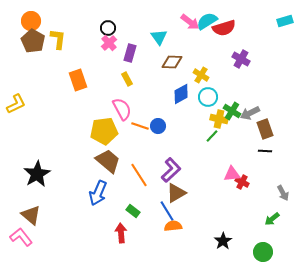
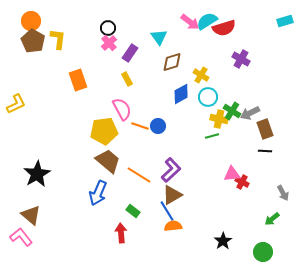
purple rectangle at (130, 53): rotated 18 degrees clockwise
brown diamond at (172, 62): rotated 20 degrees counterclockwise
green line at (212, 136): rotated 32 degrees clockwise
orange line at (139, 175): rotated 25 degrees counterclockwise
brown triangle at (176, 193): moved 4 px left, 2 px down
